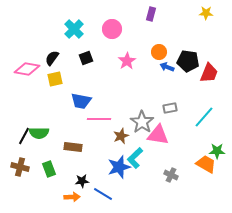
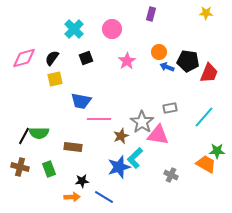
pink diamond: moved 3 px left, 11 px up; rotated 25 degrees counterclockwise
blue line: moved 1 px right, 3 px down
